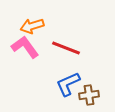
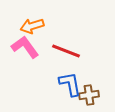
red line: moved 3 px down
blue L-shape: moved 2 px right; rotated 104 degrees clockwise
